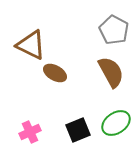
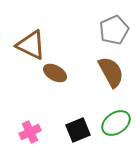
gray pentagon: rotated 20 degrees clockwise
